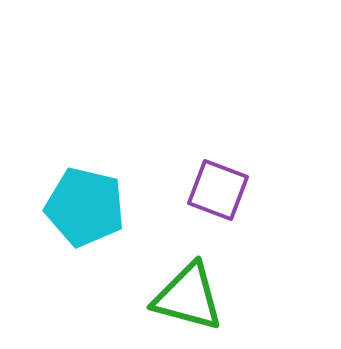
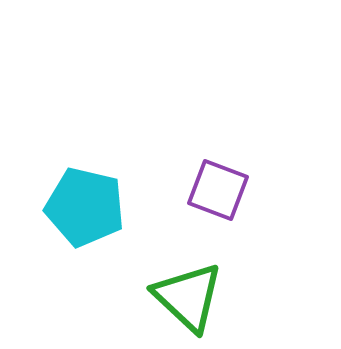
green triangle: rotated 28 degrees clockwise
